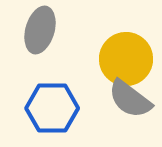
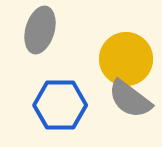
blue hexagon: moved 8 px right, 3 px up
